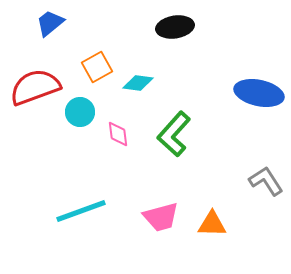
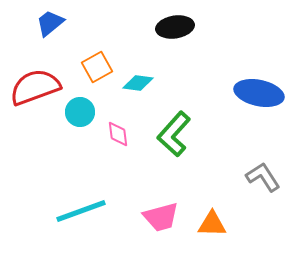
gray L-shape: moved 3 px left, 4 px up
